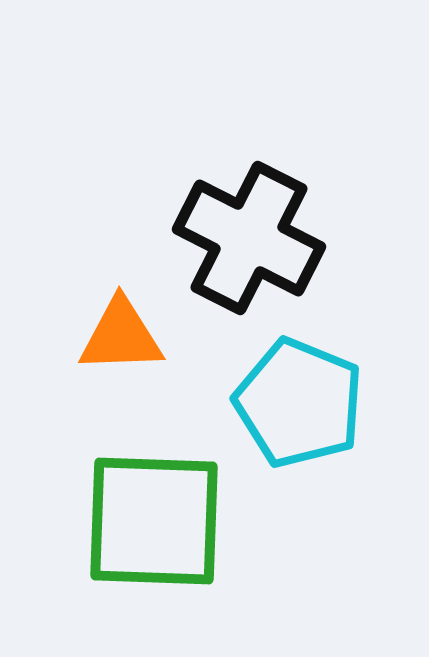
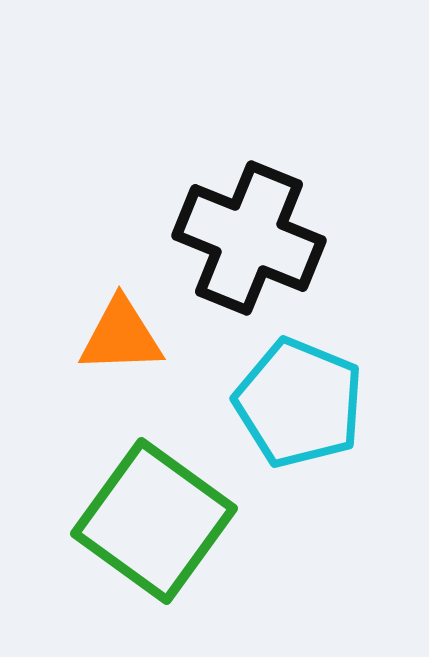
black cross: rotated 5 degrees counterclockwise
green square: rotated 34 degrees clockwise
